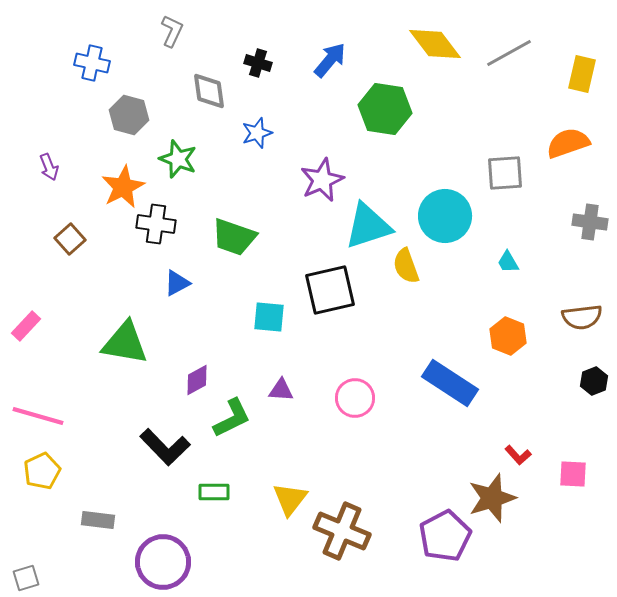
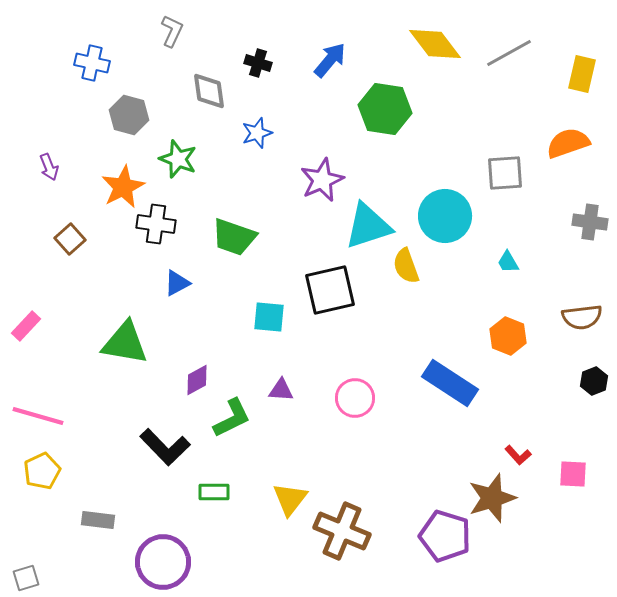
purple pentagon at (445, 536): rotated 27 degrees counterclockwise
